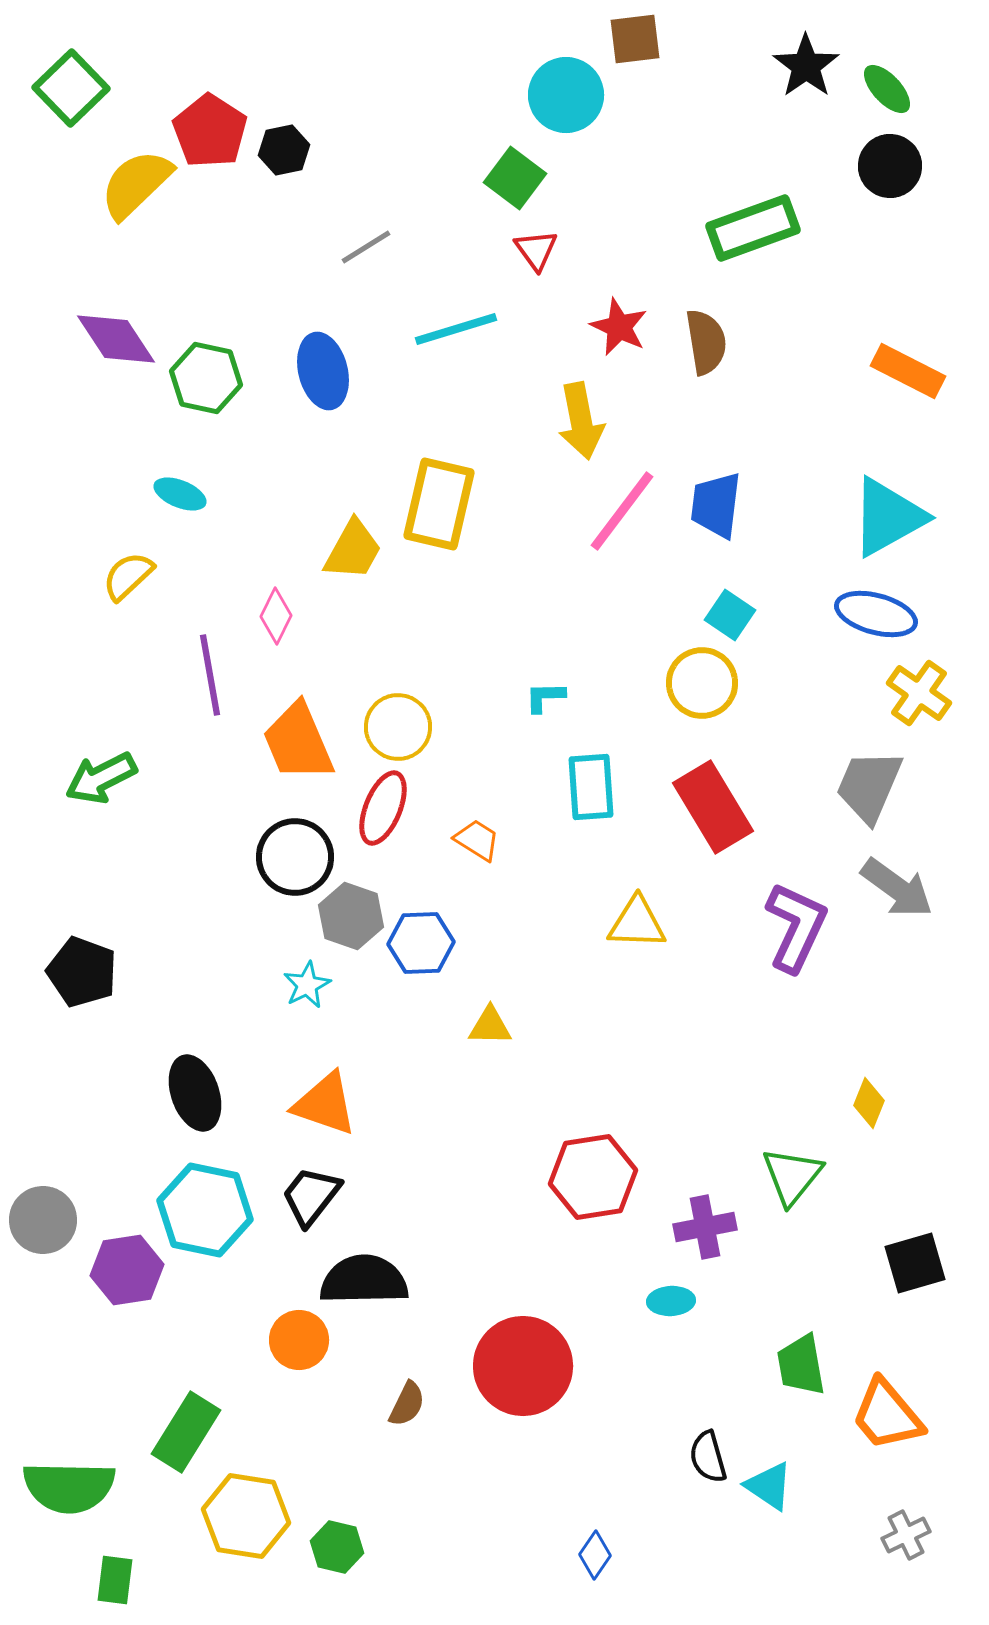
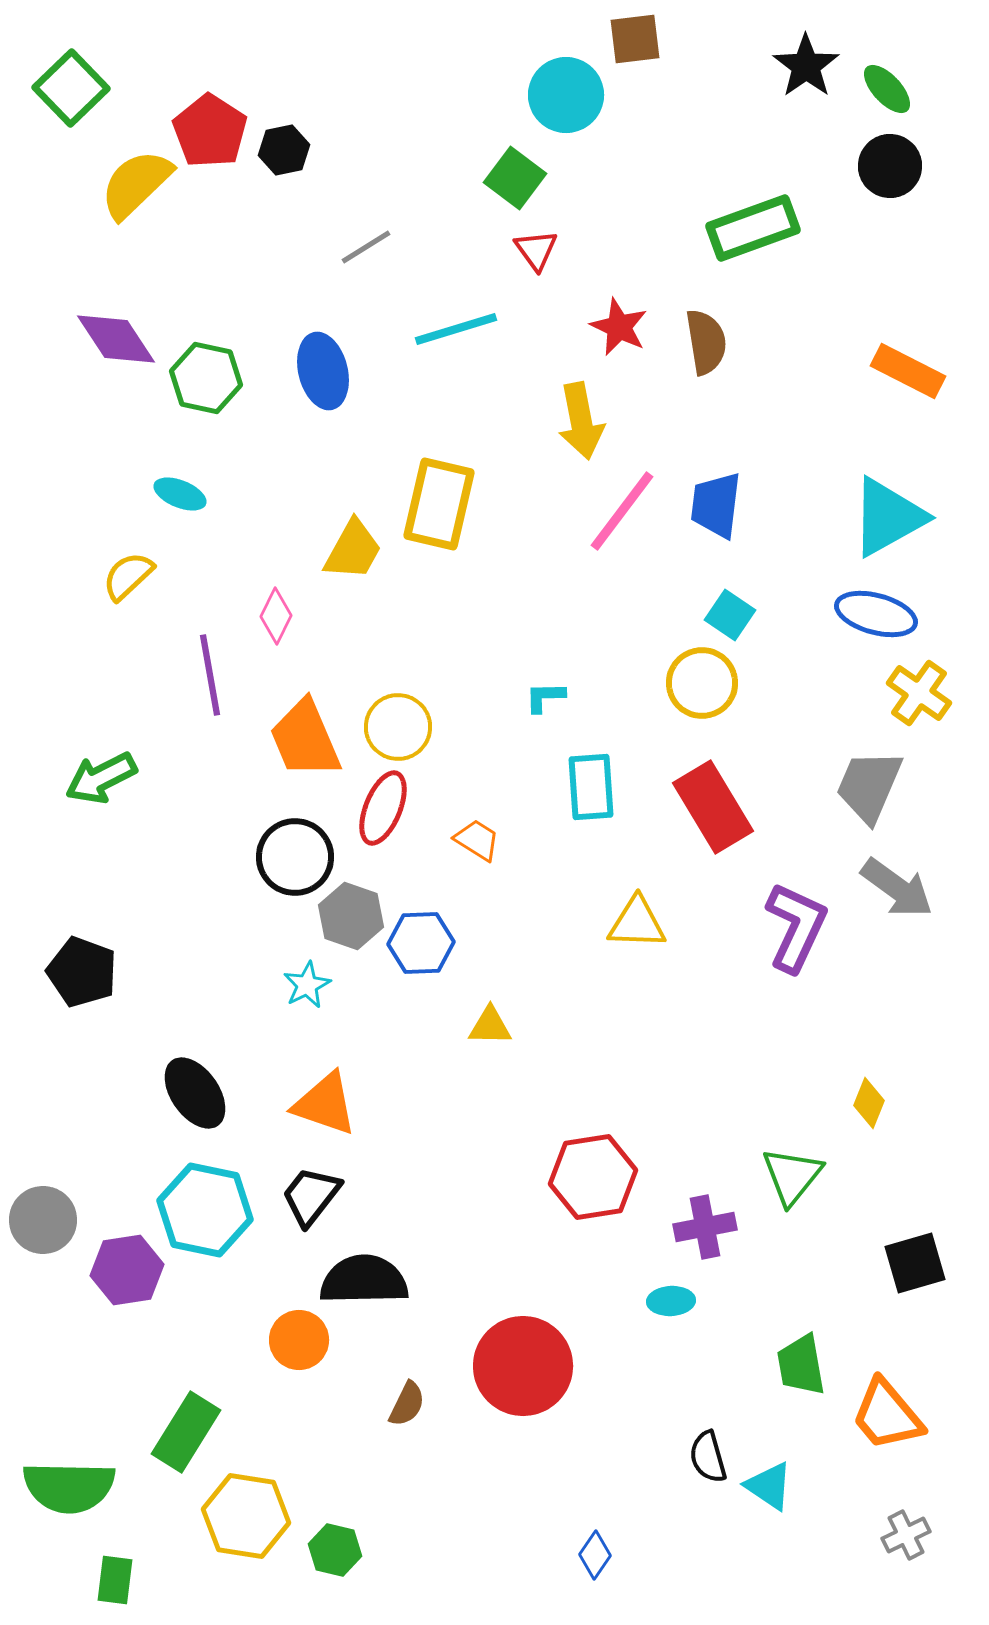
orange trapezoid at (298, 742): moved 7 px right, 3 px up
black ellipse at (195, 1093): rotated 16 degrees counterclockwise
green hexagon at (337, 1547): moved 2 px left, 3 px down
